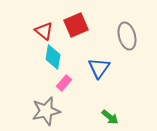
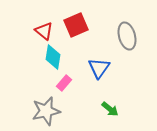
green arrow: moved 8 px up
